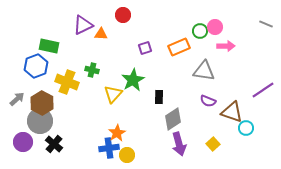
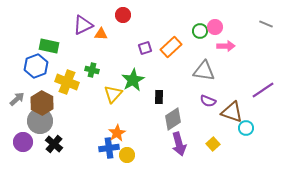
orange rectangle: moved 8 px left; rotated 20 degrees counterclockwise
